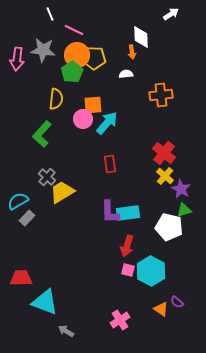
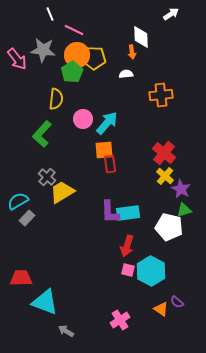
pink arrow: rotated 45 degrees counterclockwise
orange square: moved 11 px right, 45 px down
